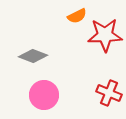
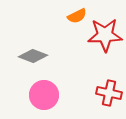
red cross: rotated 10 degrees counterclockwise
